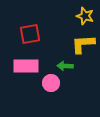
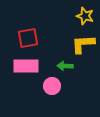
red square: moved 2 px left, 4 px down
pink circle: moved 1 px right, 3 px down
